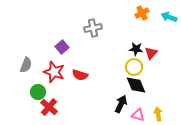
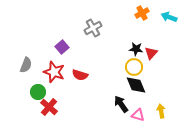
gray cross: rotated 18 degrees counterclockwise
black arrow: rotated 60 degrees counterclockwise
yellow arrow: moved 3 px right, 3 px up
